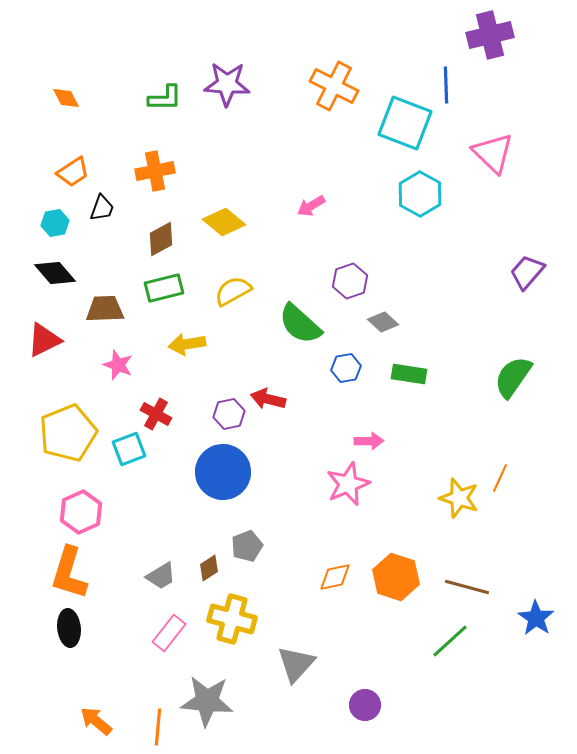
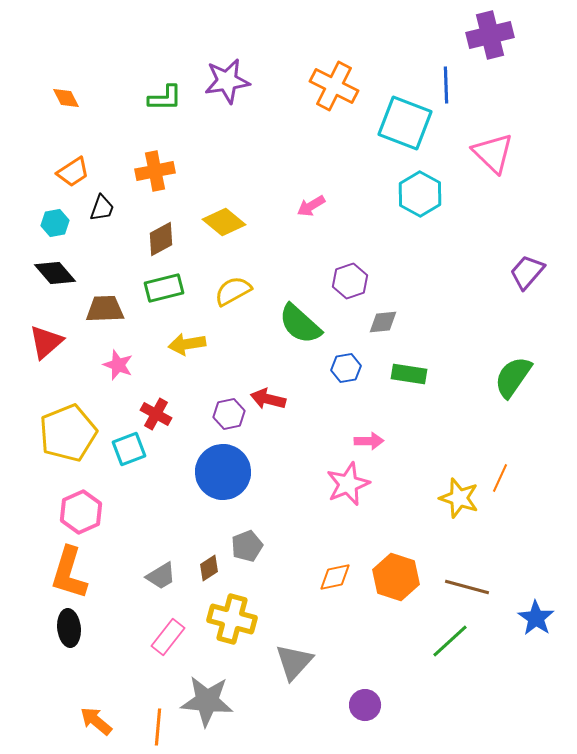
purple star at (227, 84): moved 3 px up; rotated 12 degrees counterclockwise
gray diamond at (383, 322): rotated 48 degrees counterclockwise
red triangle at (44, 340): moved 2 px right, 2 px down; rotated 15 degrees counterclockwise
pink rectangle at (169, 633): moved 1 px left, 4 px down
gray triangle at (296, 664): moved 2 px left, 2 px up
